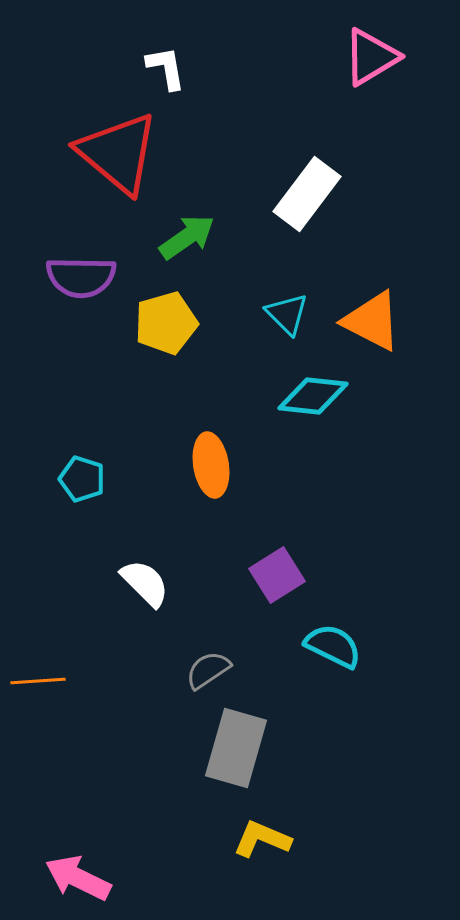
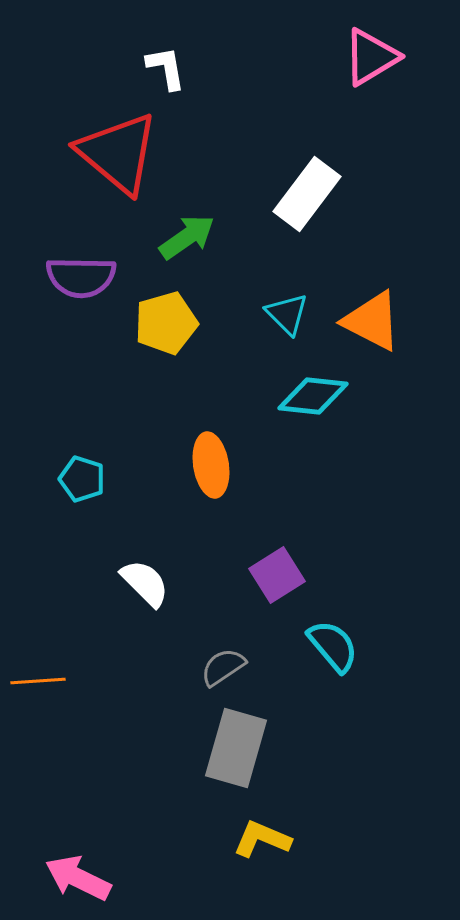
cyan semicircle: rotated 24 degrees clockwise
gray semicircle: moved 15 px right, 3 px up
